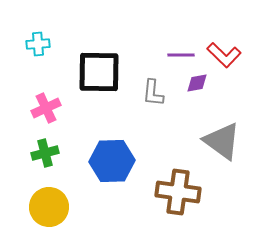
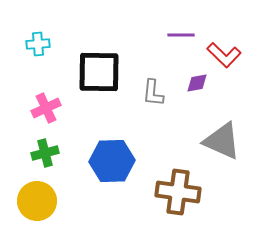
purple line: moved 20 px up
gray triangle: rotated 12 degrees counterclockwise
yellow circle: moved 12 px left, 6 px up
